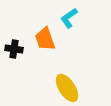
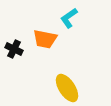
orange trapezoid: rotated 60 degrees counterclockwise
black cross: rotated 18 degrees clockwise
